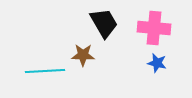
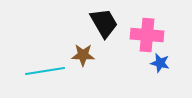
pink cross: moved 7 px left, 7 px down
blue star: moved 3 px right
cyan line: rotated 6 degrees counterclockwise
